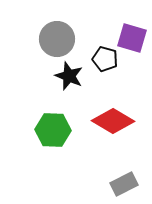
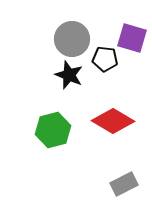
gray circle: moved 15 px right
black pentagon: rotated 10 degrees counterclockwise
black star: moved 1 px up
green hexagon: rotated 16 degrees counterclockwise
